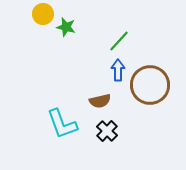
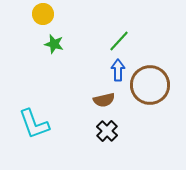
green star: moved 12 px left, 17 px down
brown semicircle: moved 4 px right, 1 px up
cyan L-shape: moved 28 px left
